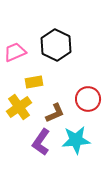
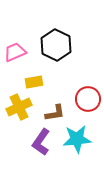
yellow cross: rotated 10 degrees clockwise
brown L-shape: rotated 15 degrees clockwise
cyan star: moved 1 px right, 1 px up
